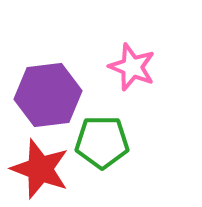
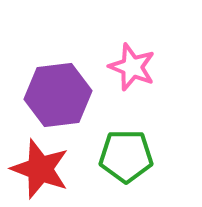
purple hexagon: moved 10 px right
green pentagon: moved 24 px right, 14 px down
